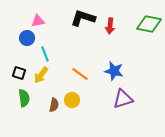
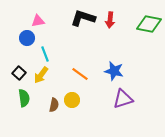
red arrow: moved 6 px up
black square: rotated 24 degrees clockwise
